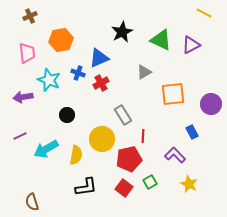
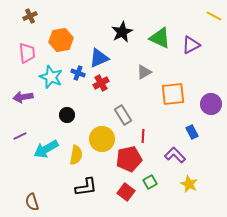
yellow line: moved 10 px right, 3 px down
green triangle: moved 1 px left, 2 px up
cyan star: moved 2 px right, 3 px up
red square: moved 2 px right, 4 px down
